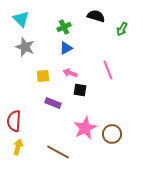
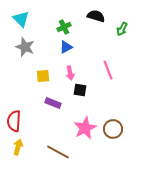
blue triangle: moved 1 px up
pink arrow: rotated 120 degrees counterclockwise
brown circle: moved 1 px right, 5 px up
